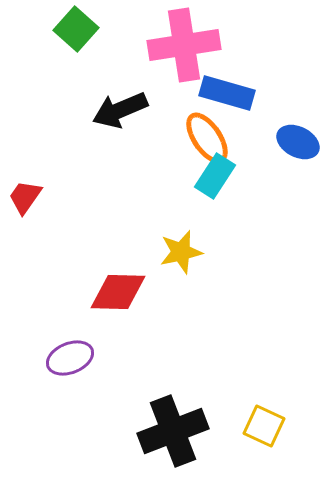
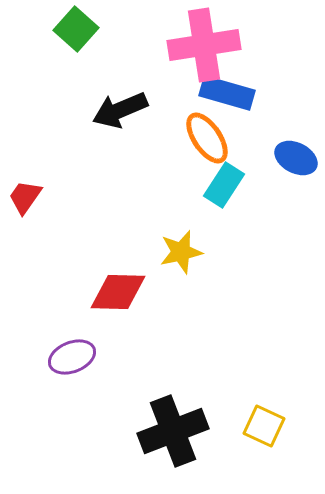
pink cross: moved 20 px right
blue ellipse: moved 2 px left, 16 px down
cyan rectangle: moved 9 px right, 9 px down
purple ellipse: moved 2 px right, 1 px up
